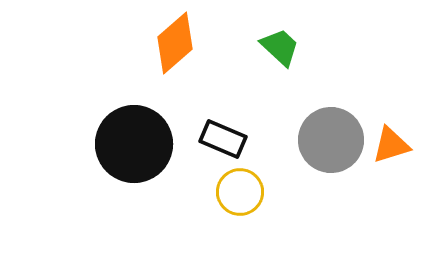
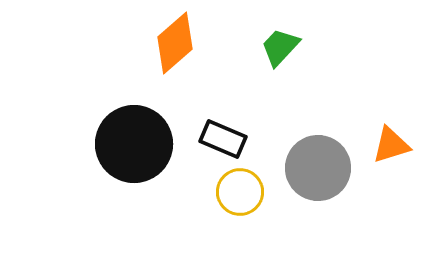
green trapezoid: rotated 90 degrees counterclockwise
gray circle: moved 13 px left, 28 px down
